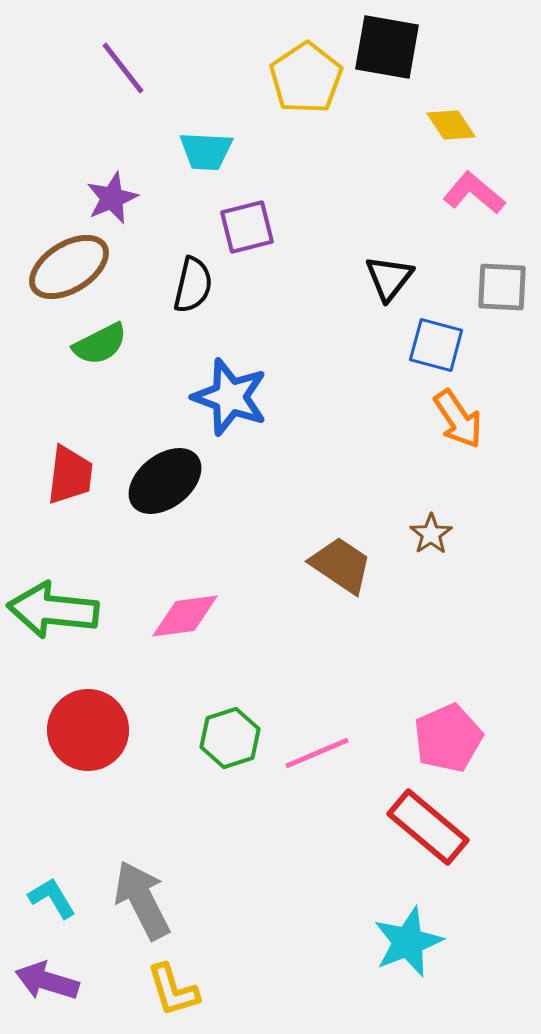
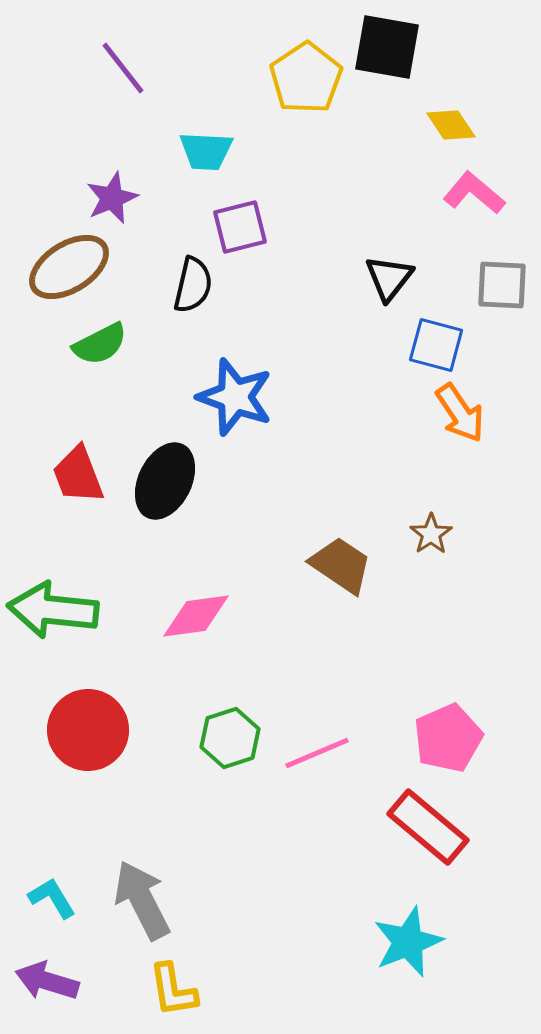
purple square: moved 7 px left
gray square: moved 2 px up
blue star: moved 5 px right
orange arrow: moved 2 px right, 6 px up
red trapezoid: moved 8 px right; rotated 152 degrees clockwise
black ellipse: rotated 26 degrees counterclockwise
pink diamond: moved 11 px right
yellow L-shape: rotated 8 degrees clockwise
